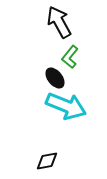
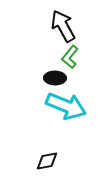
black arrow: moved 4 px right, 4 px down
black ellipse: rotated 50 degrees counterclockwise
